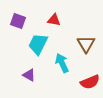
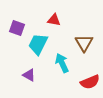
purple square: moved 1 px left, 7 px down
brown triangle: moved 2 px left, 1 px up
